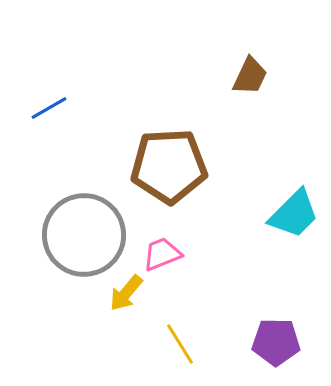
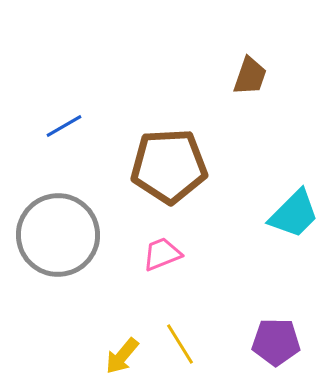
brown trapezoid: rotated 6 degrees counterclockwise
blue line: moved 15 px right, 18 px down
gray circle: moved 26 px left
yellow arrow: moved 4 px left, 63 px down
